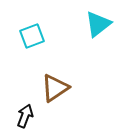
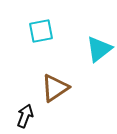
cyan triangle: moved 1 px right, 25 px down
cyan square: moved 9 px right, 5 px up; rotated 10 degrees clockwise
